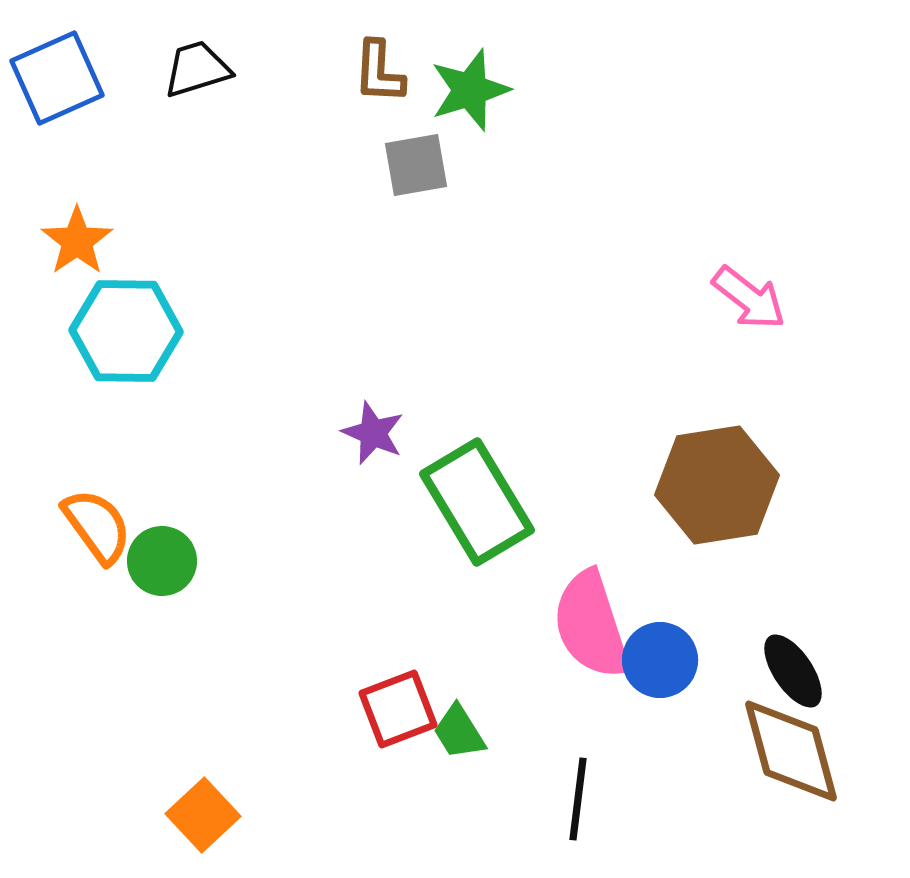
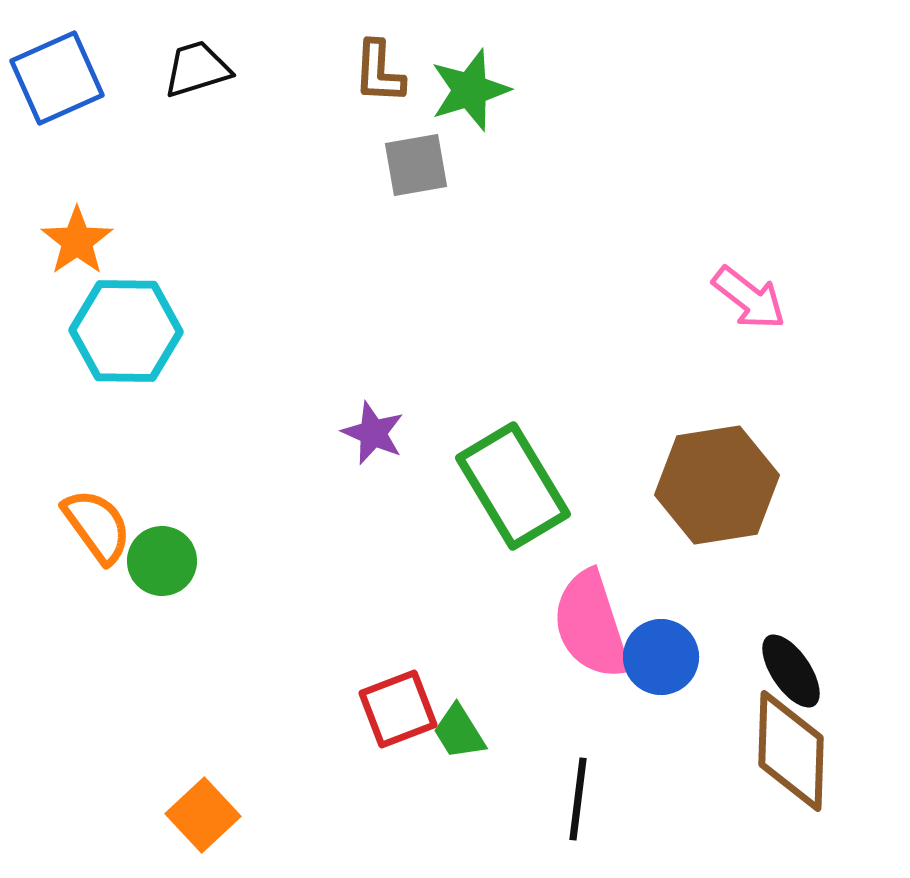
green rectangle: moved 36 px right, 16 px up
blue circle: moved 1 px right, 3 px up
black ellipse: moved 2 px left
brown diamond: rotated 17 degrees clockwise
